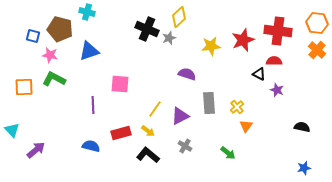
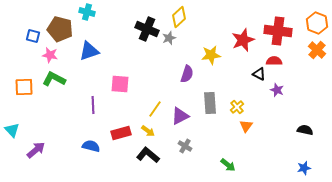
orange hexagon: rotated 15 degrees clockwise
yellow star: moved 9 px down
purple semicircle: rotated 90 degrees clockwise
gray rectangle: moved 1 px right
black semicircle: moved 3 px right, 3 px down
green arrow: moved 12 px down
